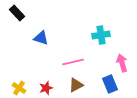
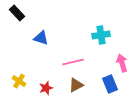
yellow cross: moved 7 px up
